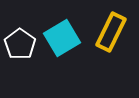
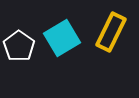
white pentagon: moved 1 px left, 2 px down
